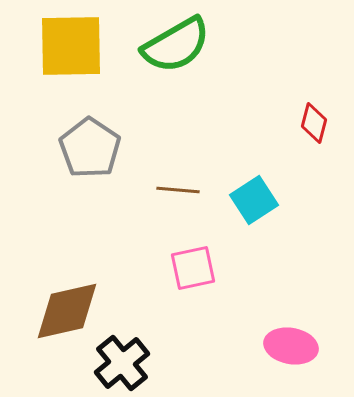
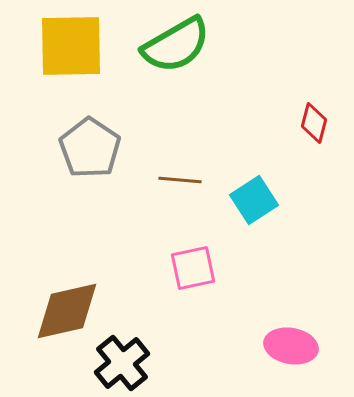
brown line: moved 2 px right, 10 px up
